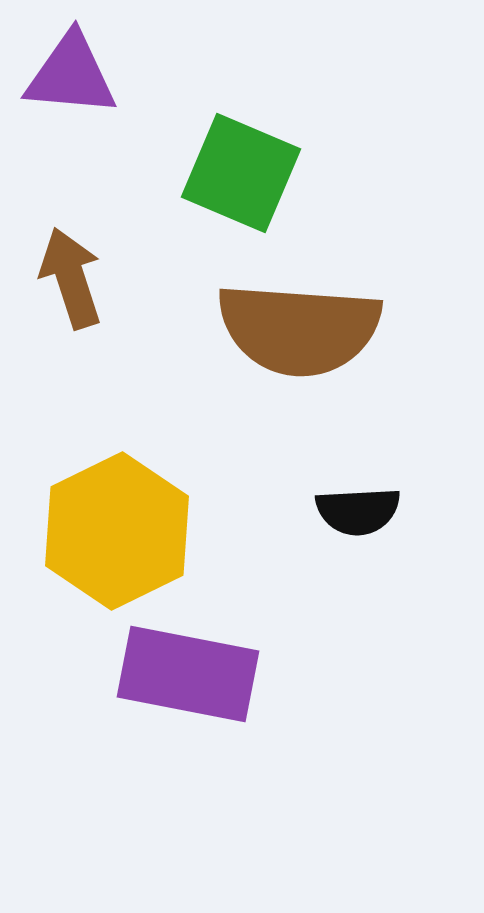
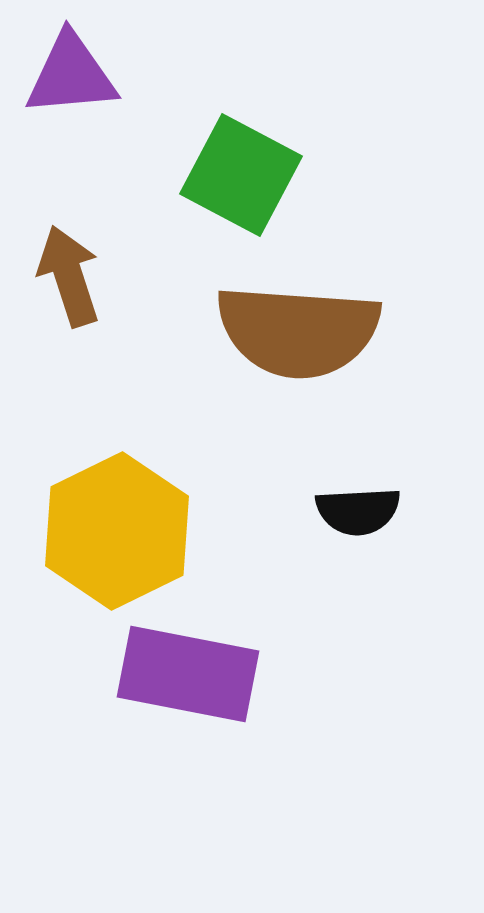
purple triangle: rotated 10 degrees counterclockwise
green square: moved 2 px down; rotated 5 degrees clockwise
brown arrow: moved 2 px left, 2 px up
brown semicircle: moved 1 px left, 2 px down
